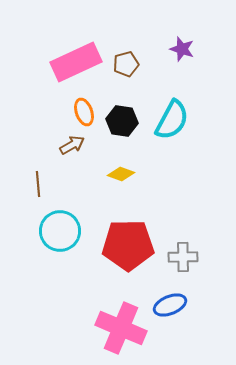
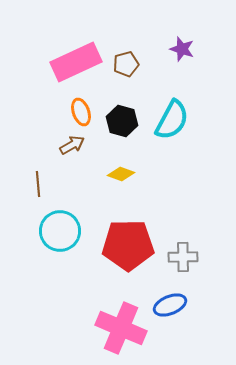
orange ellipse: moved 3 px left
black hexagon: rotated 8 degrees clockwise
